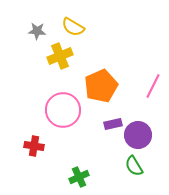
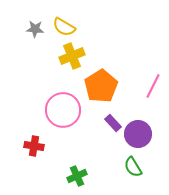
yellow semicircle: moved 9 px left
gray star: moved 2 px left, 2 px up
yellow cross: moved 12 px right
orange pentagon: rotated 8 degrees counterclockwise
purple rectangle: moved 1 px up; rotated 60 degrees clockwise
purple circle: moved 1 px up
green semicircle: moved 1 px left, 1 px down
green cross: moved 2 px left, 1 px up
